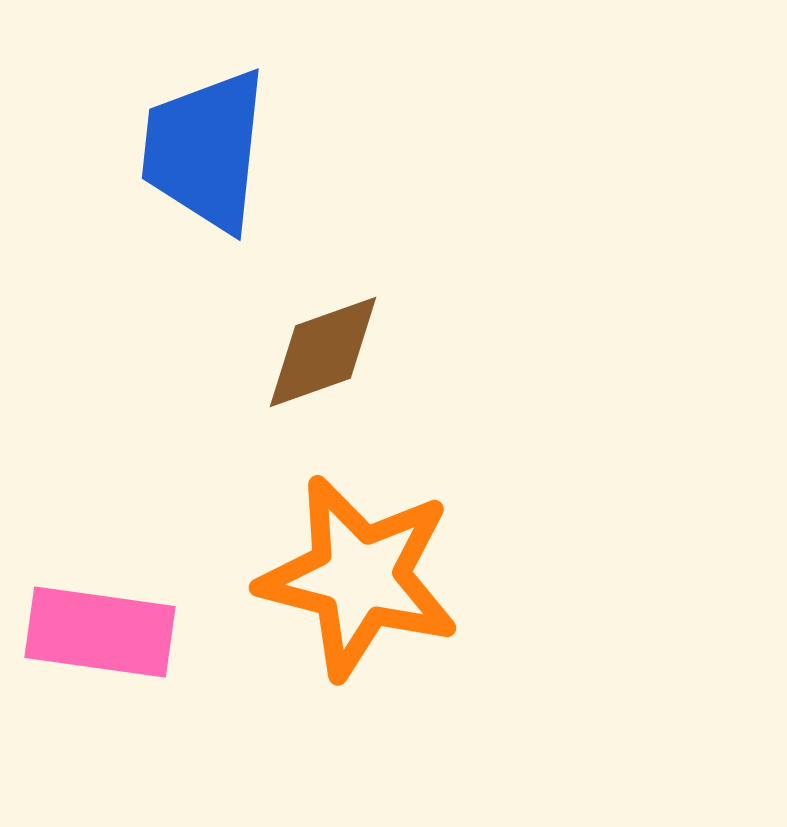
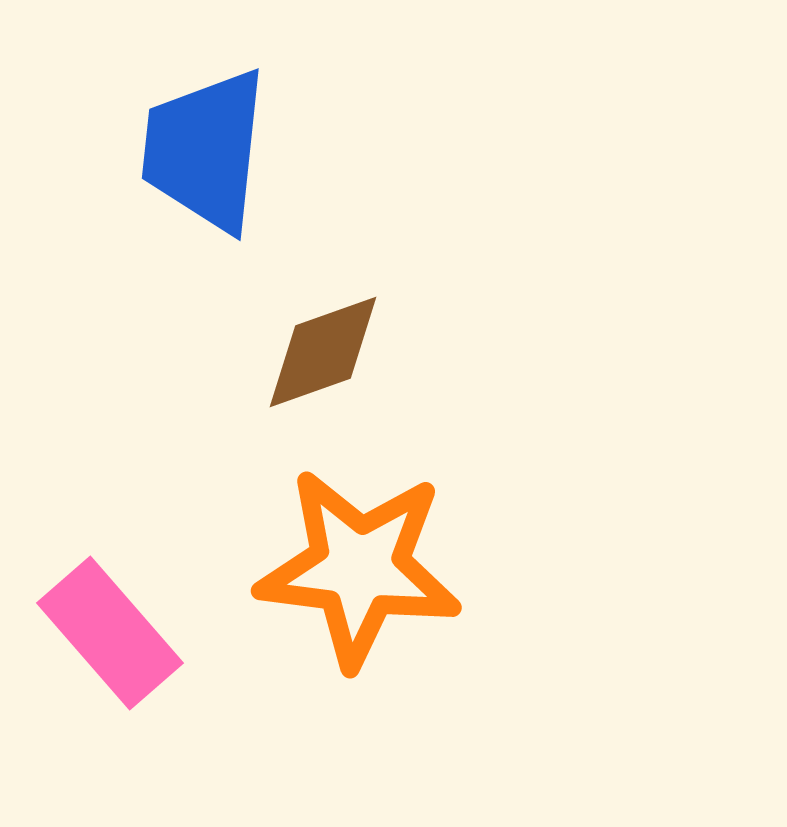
orange star: moved 9 px up; rotated 7 degrees counterclockwise
pink rectangle: moved 10 px right, 1 px down; rotated 41 degrees clockwise
